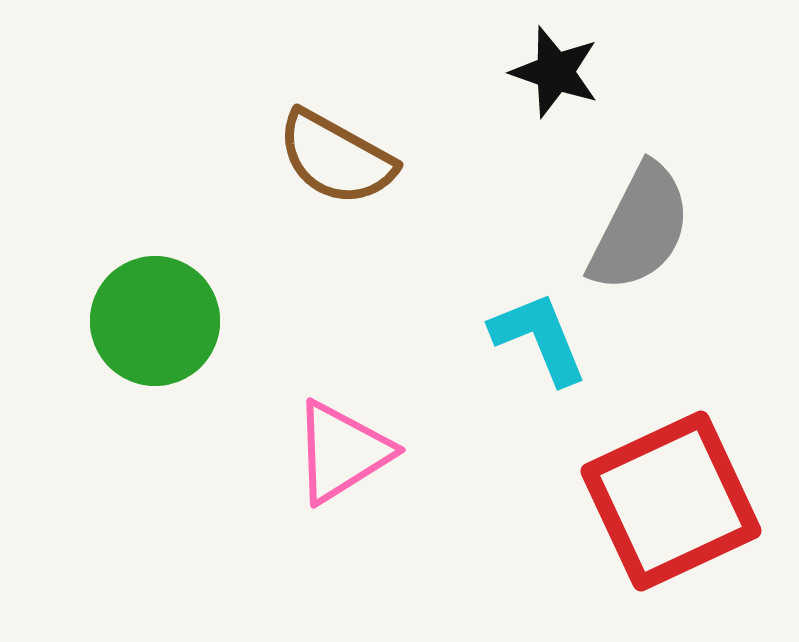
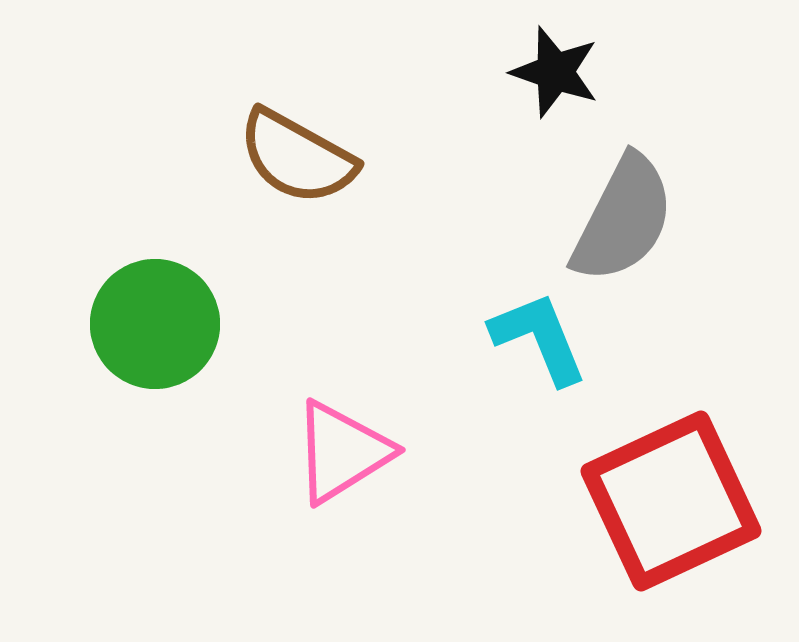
brown semicircle: moved 39 px left, 1 px up
gray semicircle: moved 17 px left, 9 px up
green circle: moved 3 px down
